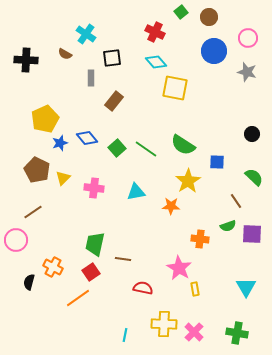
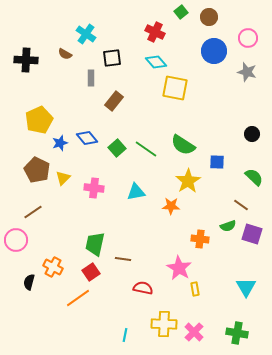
yellow pentagon at (45, 119): moved 6 px left, 1 px down
brown line at (236, 201): moved 5 px right, 4 px down; rotated 21 degrees counterclockwise
purple square at (252, 234): rotated 15 degrees clockwise
